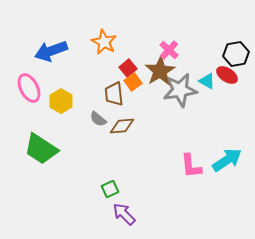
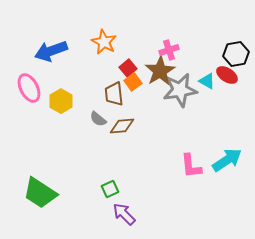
pink cross: rotated 30 degrees clockwise
green trapezoid: moved 1 px left, 44 px down
